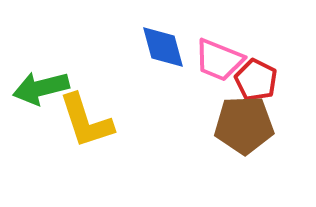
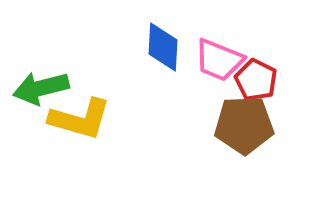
blue diamond: rotated 18 degrees clockwise
yellow L-shape: moved 6 px left, 2 px up; rotated 56 degrees counterclockwise
